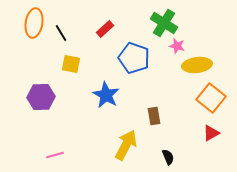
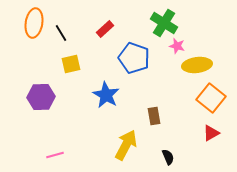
yellow square: rotated 24 degrees counterclockwise
